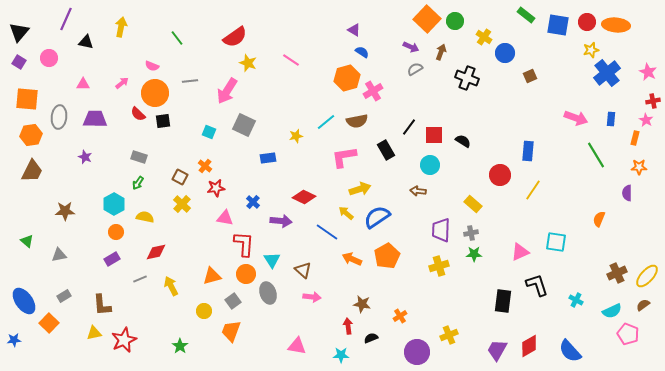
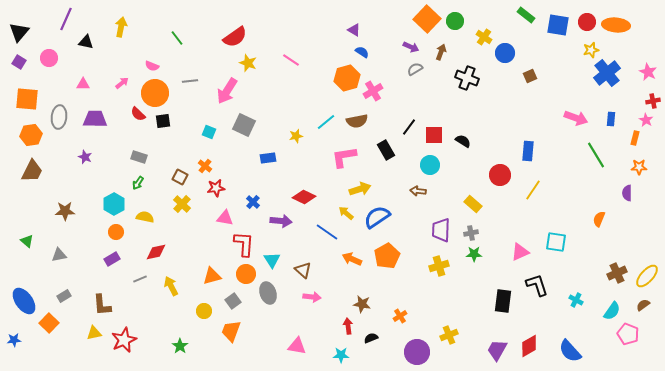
cyan semicircle at (612, 311): rotated 30 degrees counterclockwise
